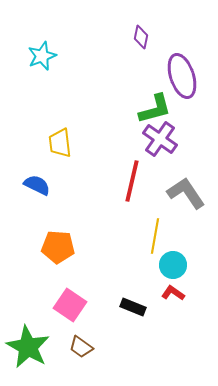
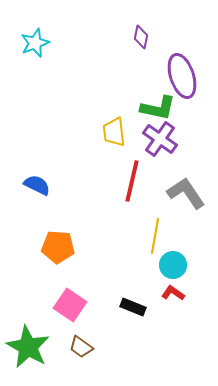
cyan star: moved 7 px left, 13 px up
green L-shape: moved 3 px right, 1 px up; rotated 27 degrees clockwise
yellow trapezoid: moved 54 px right, 11 px up
